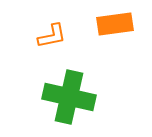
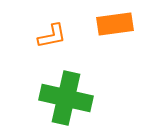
green cross: moved 3 px left, 1 px down
